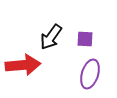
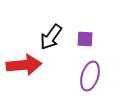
red arrow: moved 1 px right
purple ellipse: moved 2 px down
